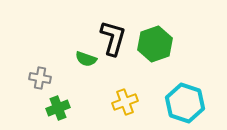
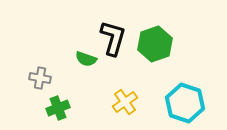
yellow cross: rotated 15 degrees counterclockwise
